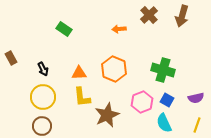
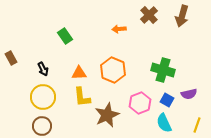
green rectangle: moved 1 px right, 7 px down; rotated 21 degrees clockwise
orange hexagon: moved 1 px left, 1 px down
purple semicircle: moved 7 px left, 4 px up
pink hexagon: moved 2 px left, 1 px down
